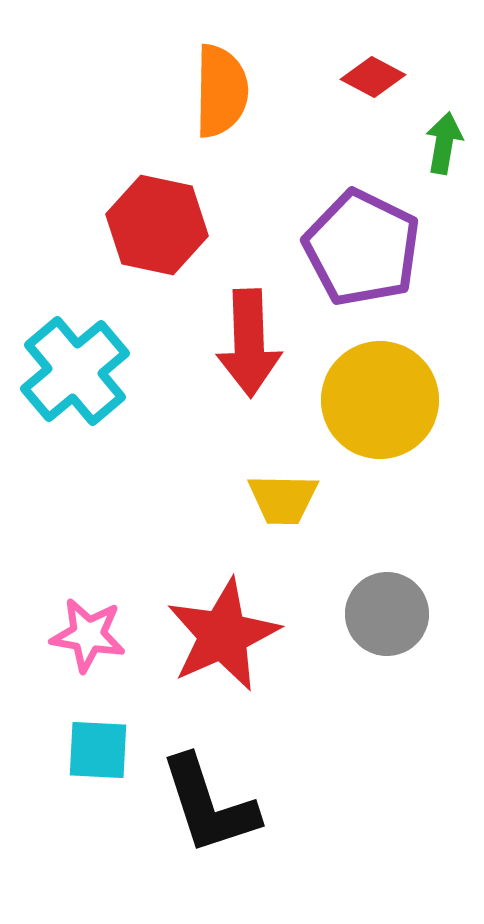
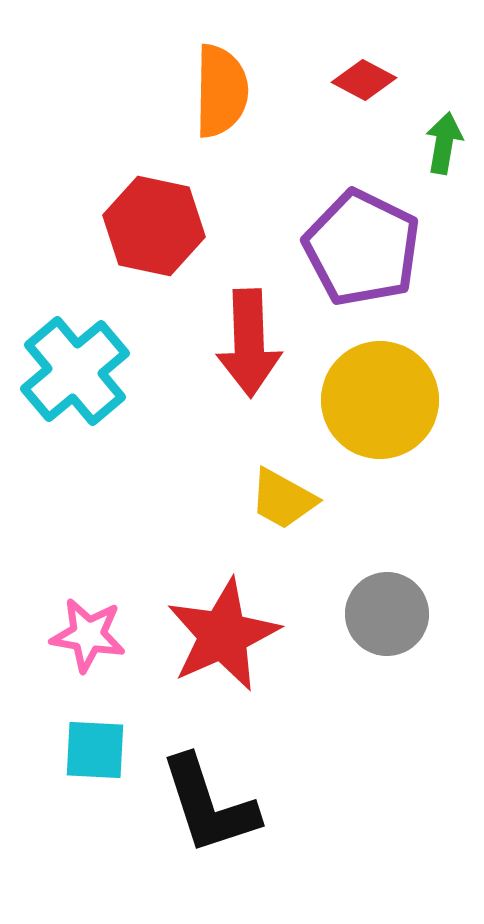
red diamond: moved 9 px left, 3 px down
red hexagon: moved 3 px left, 1 px down
yellow trapezoid: rotated 28 degrees clockwise
cyan square: moved 3 px left
